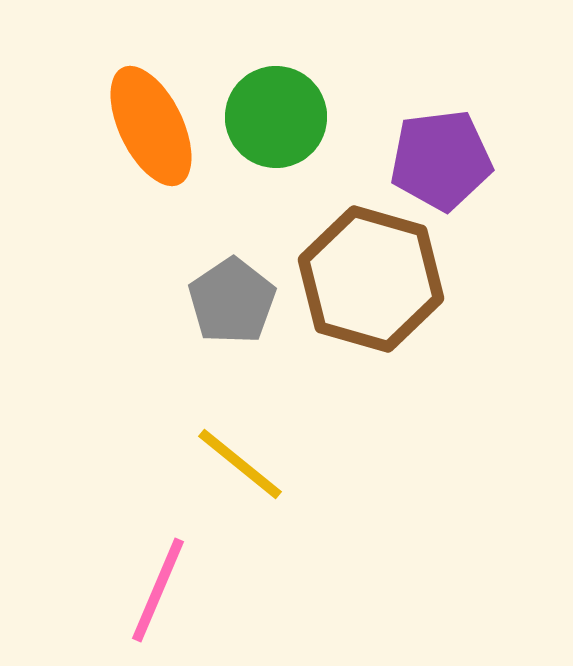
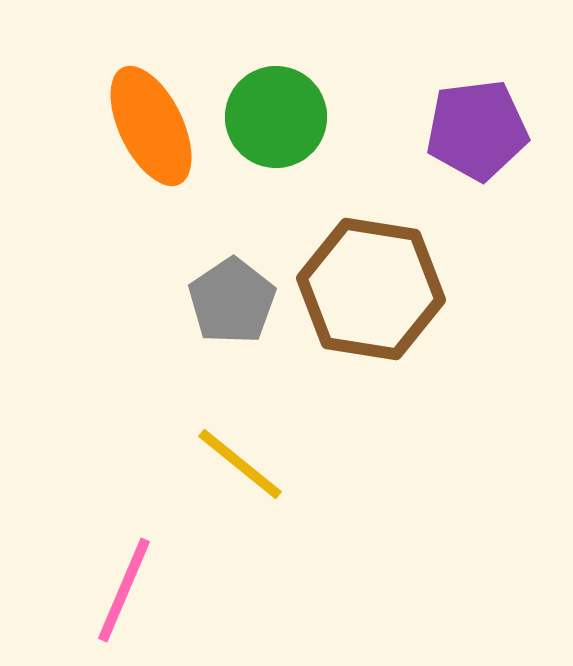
purple pentagon: moved 36 px right, 30 px up
brown hexagon: moved 10 px down; rotated 7 degrees counterclockwise
pink line: moved 34 px left
